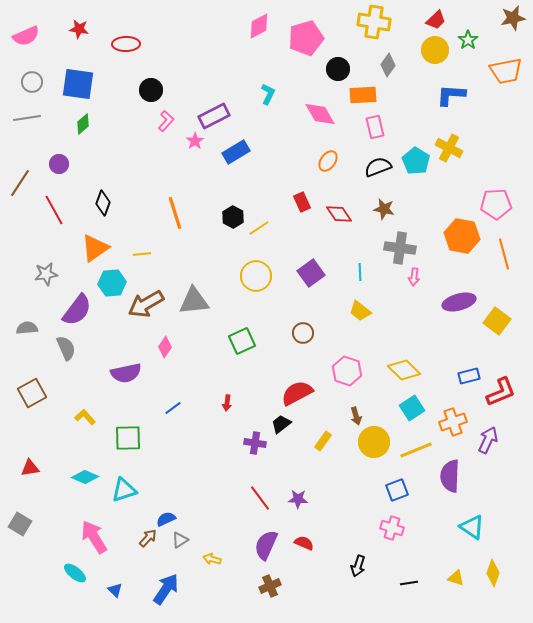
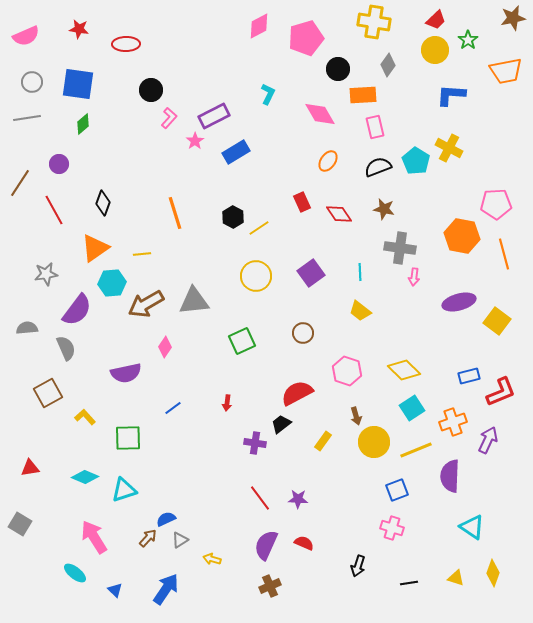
pink L-shape at (166, 121): moved 3 px right, 3 px up
brown square at (32, 393): moved 16 px right
